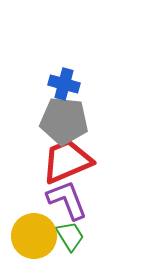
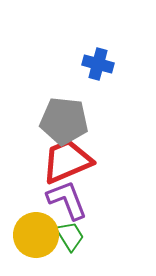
blue cross: moved 34 px right, 20 px up
yellow circle: moved 2 px right, 1 px up
